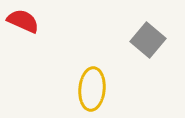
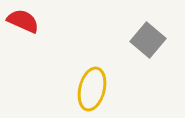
yellow ellipse: rotated 9 degrees clockwise
